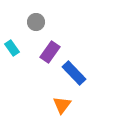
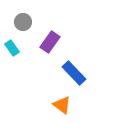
gray circle: moved 13 px left
purple rectangle: moved 10 px up
orange triangle: rotated 30 degrees counterclockwise
